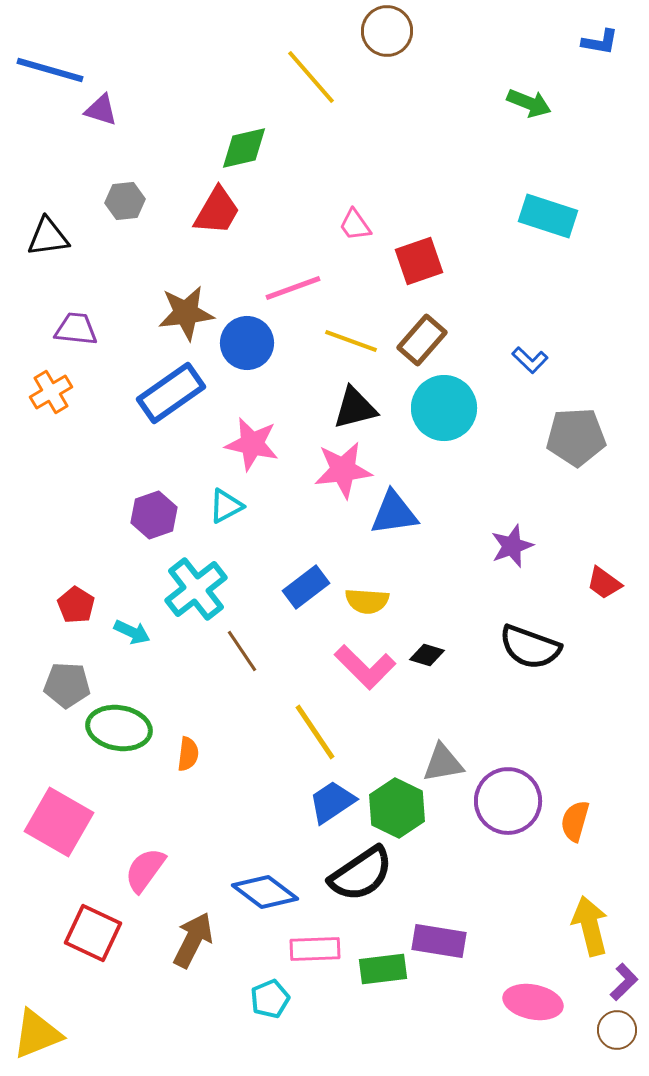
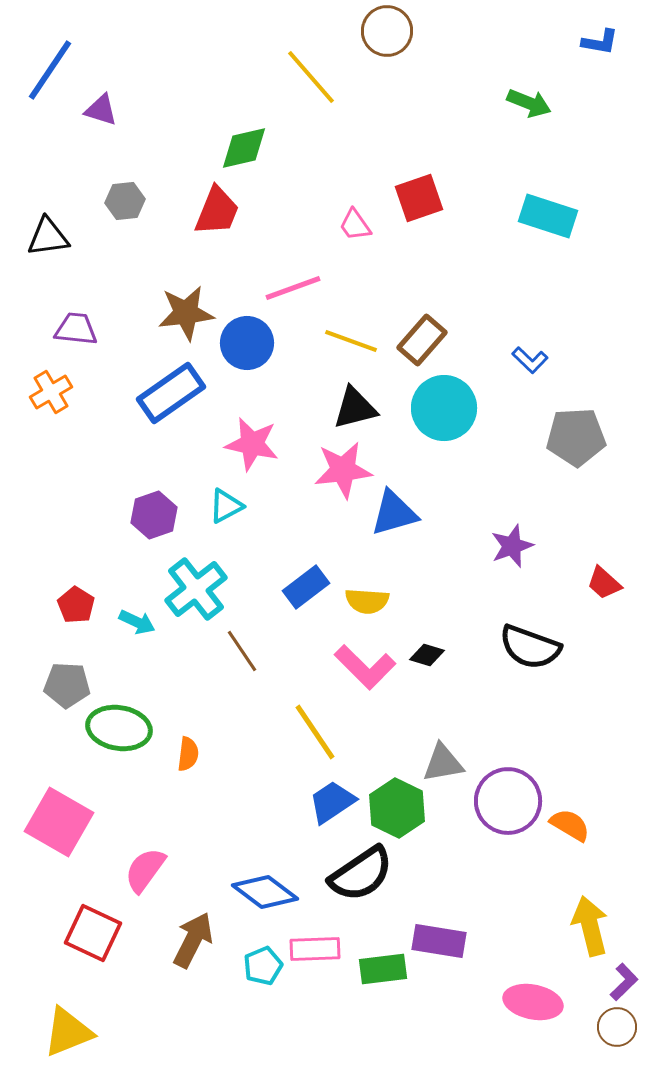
blue line at (50, 70): rotated 72 degrees counterclockwise
red trapezoid at (217, 211): rotated 8 degrees counterclockwise
red square at (419, 261): moved 63 px up
blue triangle at (394, 513): rotated 8 degrees counterclockwise
red trapezoid at (604, 583): rotated 6 degrees clockwise
cyan arrow at (132, 632): moved 5 px right, 10 px up
orange semicircle at (575, 821): moved 5 px left, 4 px down; rotated 105 degrees clockwise
cyan pentagon at (270, 999): moved 7 px left, 33 px up
brown circle at (617, 1030): moved 3 px up
yellow triangle at (37, 1034): moved 31 px right, 2 px up
